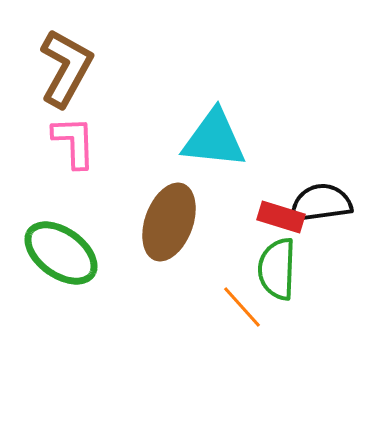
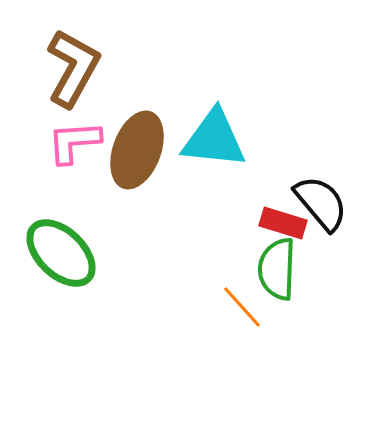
brown L-shape: moved 7 px right
pink L-shape: rotated 92 degrees counterclockwise
black semicircle: rotated 58 degrees clockwise
red rectangle: moved 2 px right, 6 px down
brown ellipse: moved 32 px left, 72 px up
green ellipse: rotated 8 degrees clockwise
